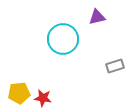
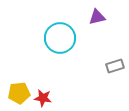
cyan circle: moved 3 px left, 1 px up
